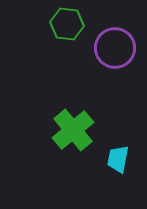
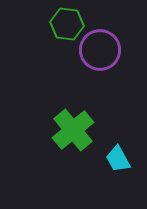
purple circle: moved 15 px left, 2 px down
cyan trapezoid: rotated 40 degrees counterclockwise
